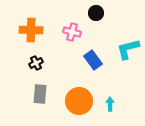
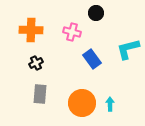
blue rectangle: moved 1 px left, 1 px up
orange circle: moved 3 px right, 2 px down
